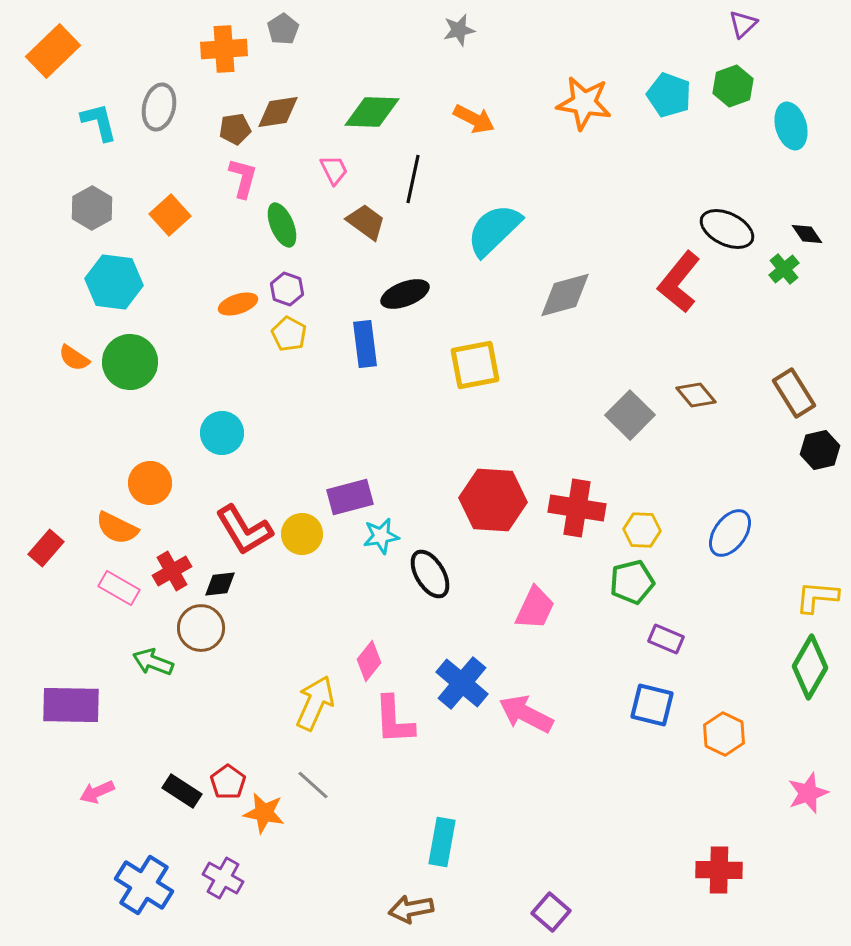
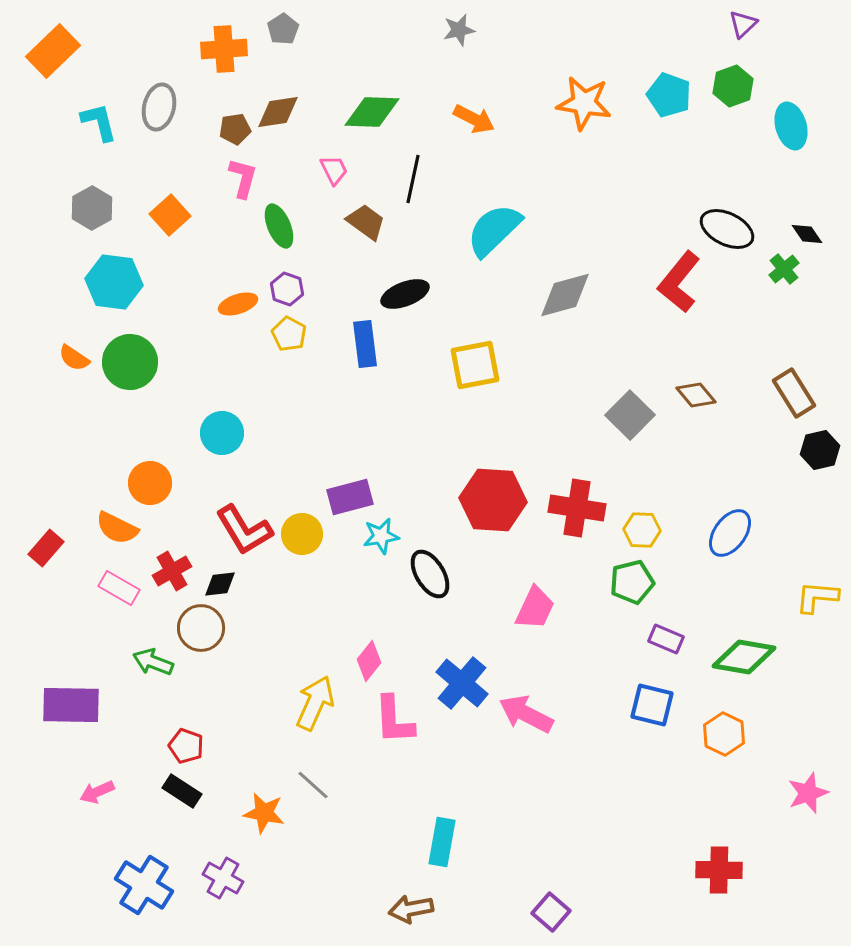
green ellipse at (282, 225): moved 3 px left, 1 px down
green diamond at (810, 667): moved 66 px left, 10 px up; rotated 70 degrees clockwise
red pentagon at (228, 782): moved 42 px left, 36 px up; rotated 16 degrees counterclockwise
